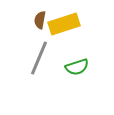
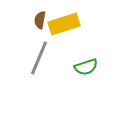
green semicircle: moved 9 px right
